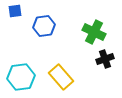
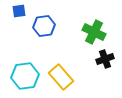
blue square: moved 4 px right
cyan hexagon: moved 4 px right, 1 px up
